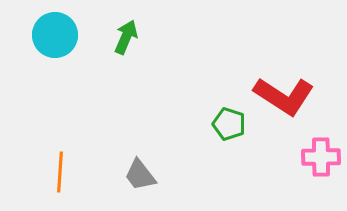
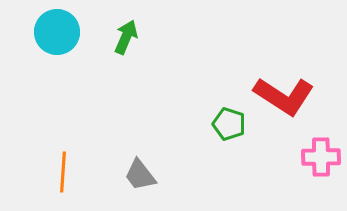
cyan circle: moved 2 px right, 3 px up
orange line: moved 3 px right
